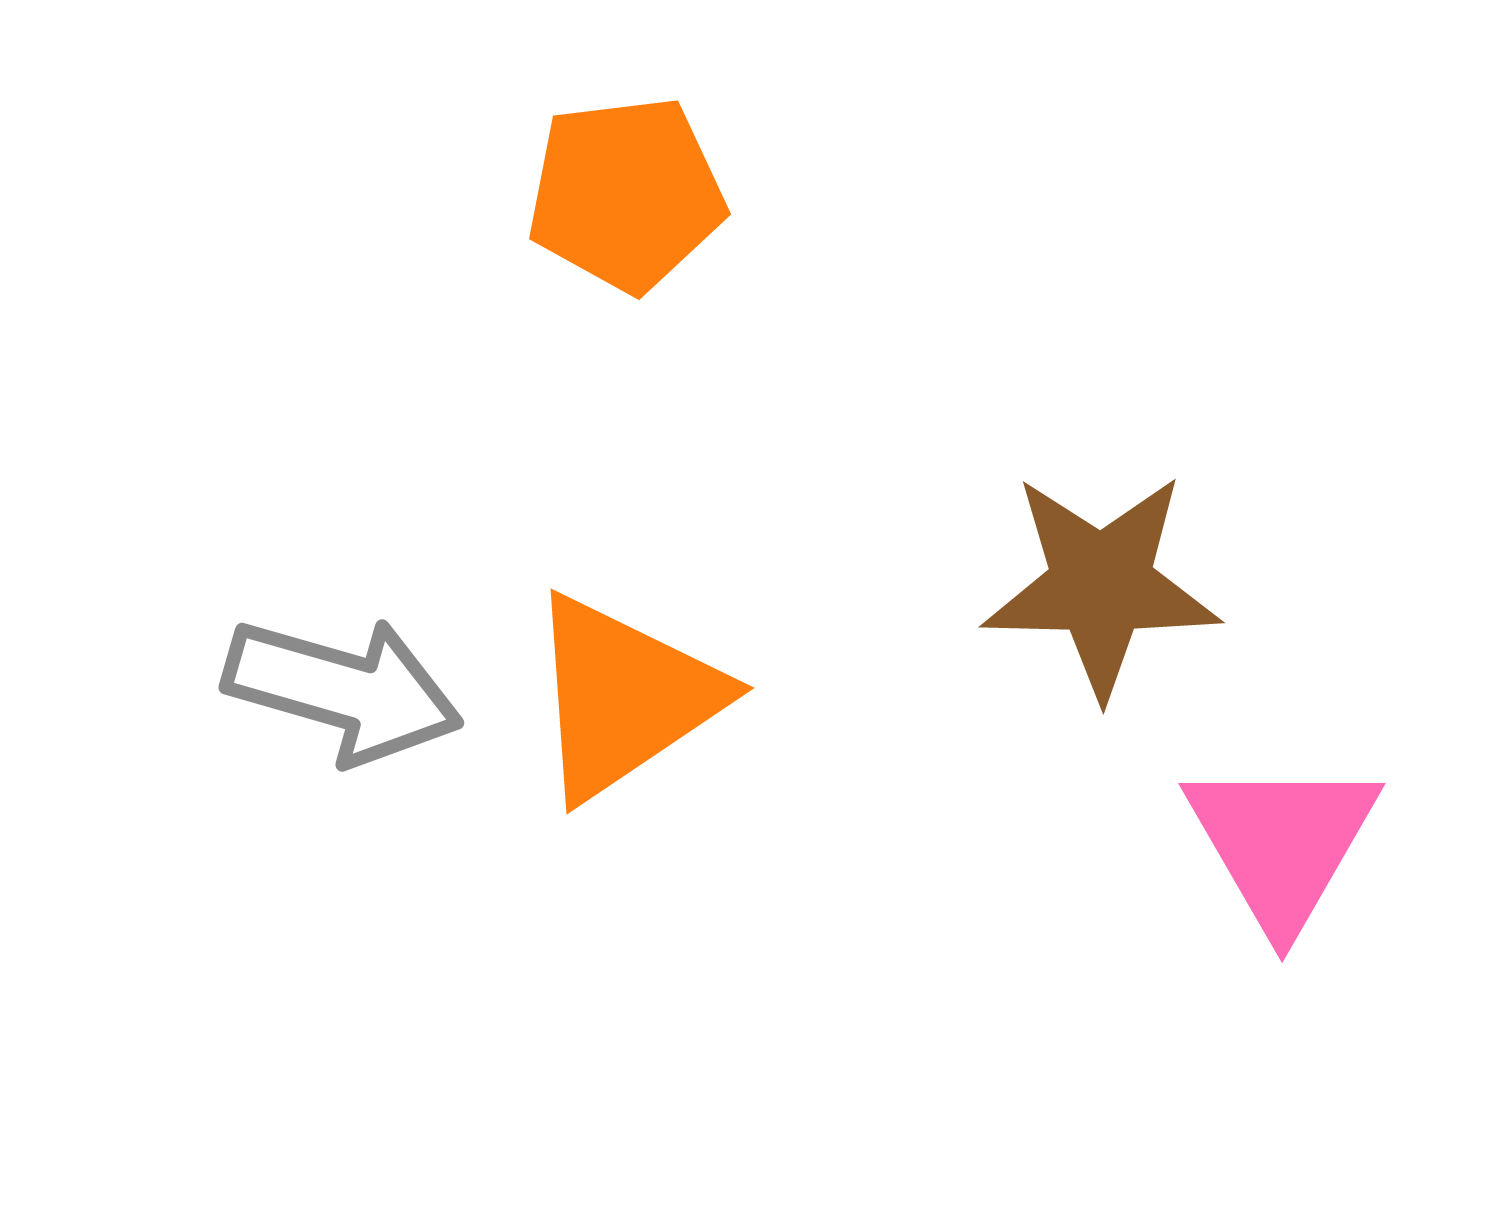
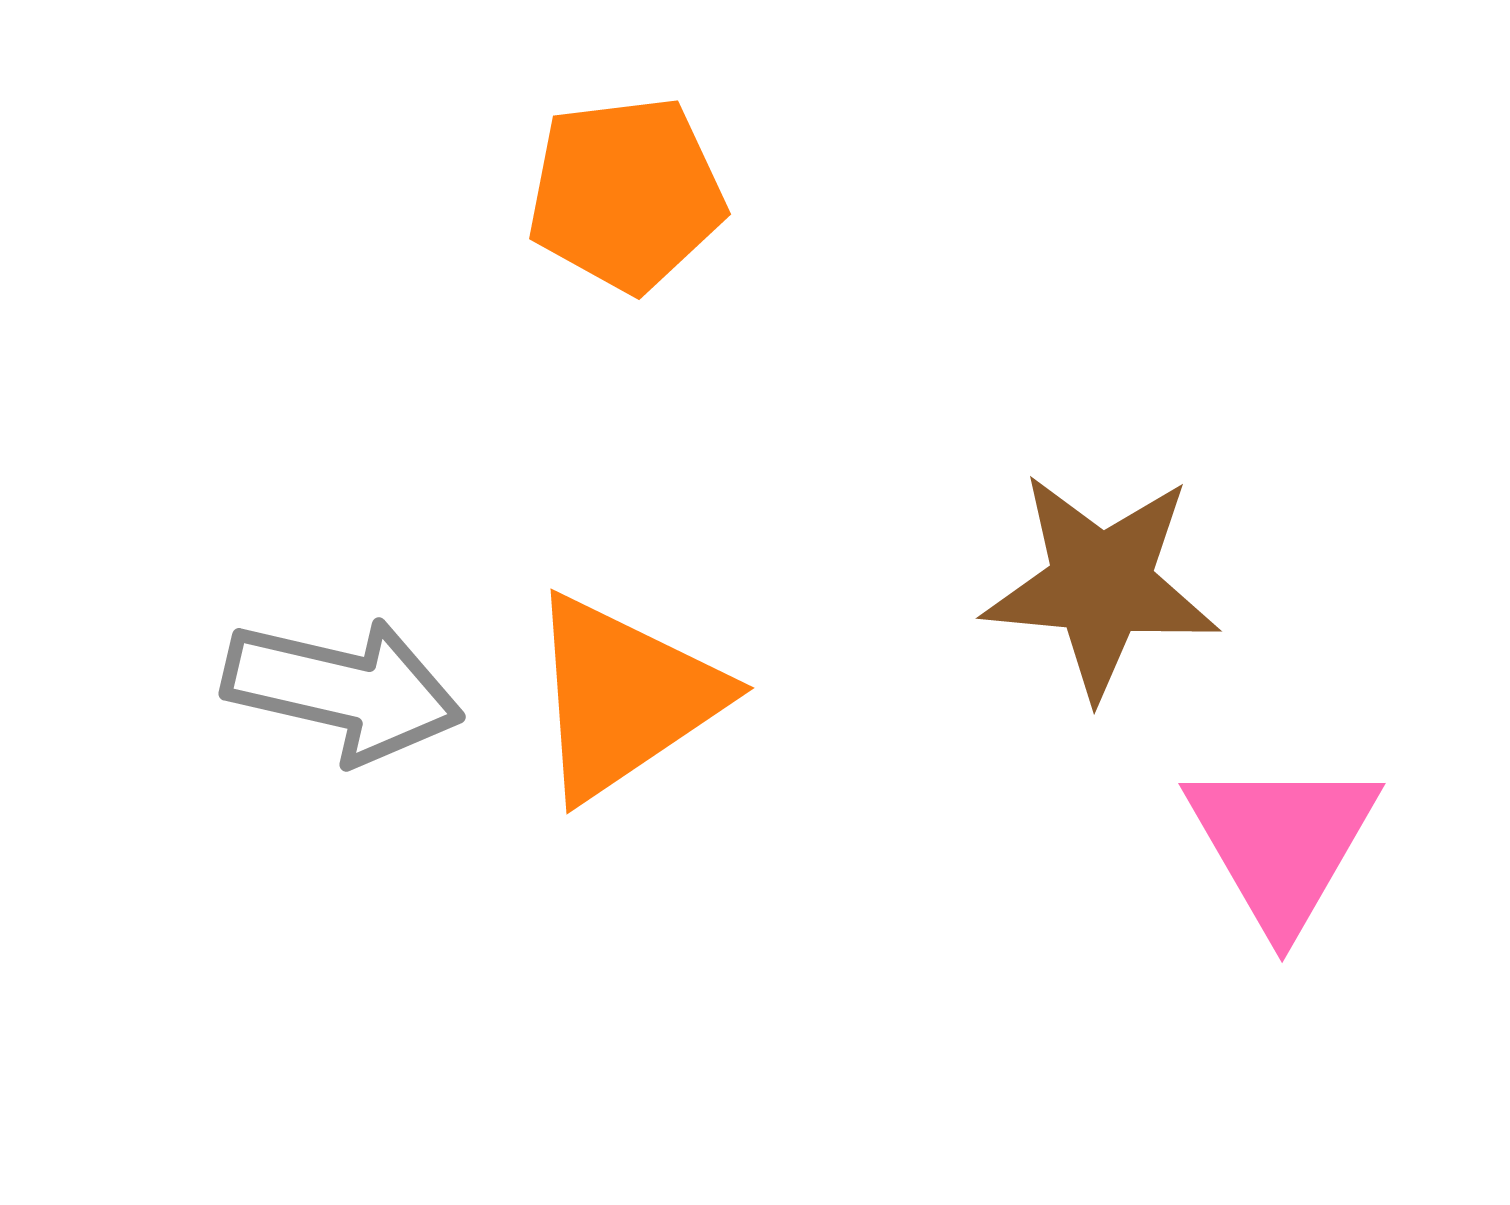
brown star: rotated 4 degrees clockwise
gray arrow: rotated 3 degrees counterclockwise
